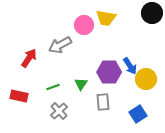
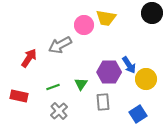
blue arrow: moved 1 px left, 1 px up
